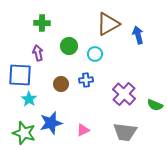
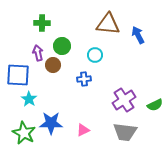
brown triangle: rotated 35 degrees clockwise
blue arrow: rotated 12 degrees counterclockwise
green circle: moved 7 px left
cyan circle: moved 1 px down
blue square: moved 2 px left
blue cross: moved 2 px left, 1 px up
brown circle: moved 8 px left, 19 px up
purple cross: moved 6 px down; rotated 15 degrees clockwise
green semicircle: rotated 49 degrees counterclockwise
blue star: rotated 15 degrees clockwise
green star: rotated 10 degrees clockwise
